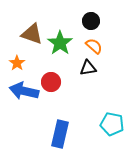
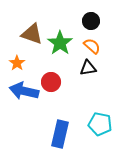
orange semicircle: moved 2 px left
cyan pentagon: moved 12 px left
